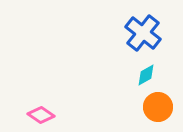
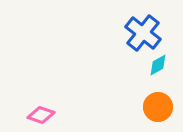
cyan diamond: moved 12 px right, 10 px up
pink diamond: rotated 16 degrees counterclockwise
